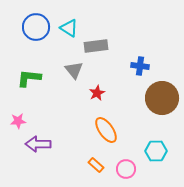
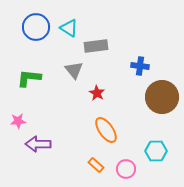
red star: rotated 14 degrees counterclockwise
brown circle: moved 1 px up
